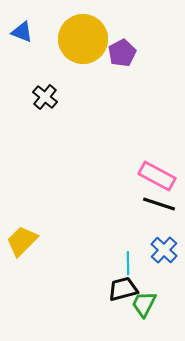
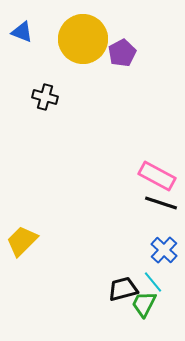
black cross: rotated 25 degrees counterclockwise
black line: moved 2 px right, 1 px up
cyan line: moved 25 px right, 19 px down; rotated 40 degrees counterclockwise
